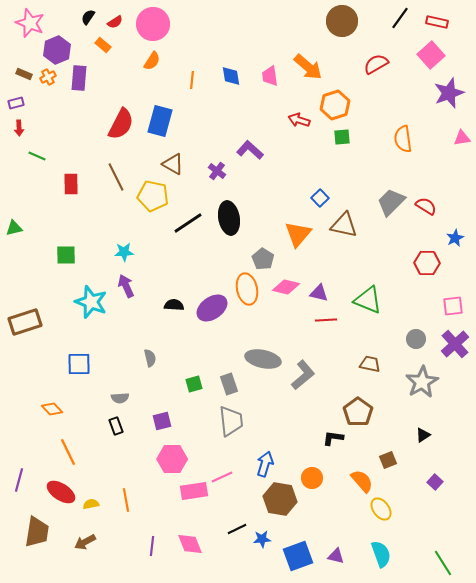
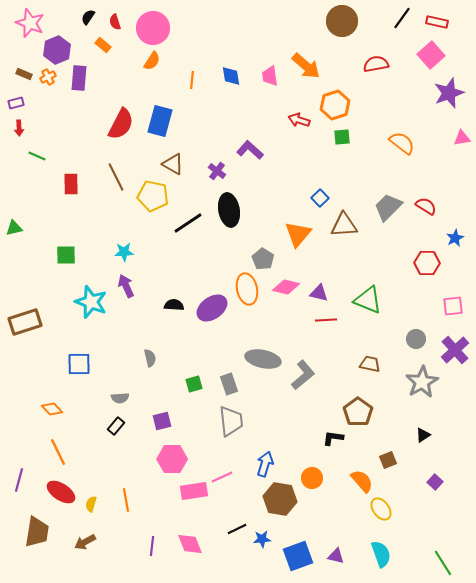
black line at (400, 18): moved 2 px right
red semicircle at (115, 22): rotated 105 degrees clockwise
pink circle at (153, 24): moved 4 px down
red semicircle at (376, 64): rotated 20 degrees clockwise
orange arrow at (308, 67): moved 2 px left, 1 px up
orange semicircle at (403, 139): moved 1 px left, 4 px down; rotated 136 degrees clockwise
gray trapezoid at (391, 202): moved 3 px left, 5 px down
black ellipse at (229, 218): moved 8 px up
brown triangle at (344, 225): rotated 16 degrees counterclockwise
purple cross at (455, 344): moved 6 px down
black rectangle at (116, 426): rotated 60 degrees clockwise
orange line at (68, 452): moved 10 px left
yellow semicircle at (91, 504): rotated 63 degrees counterclockwise
